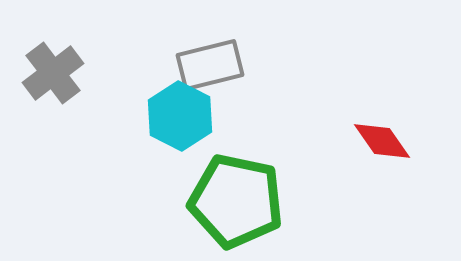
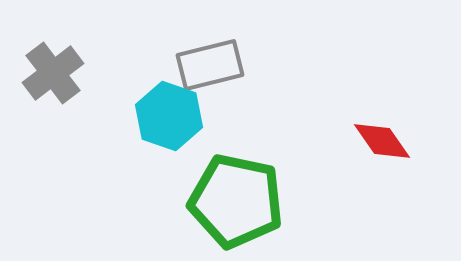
cyan hexagon: moved 11 px left; rotated 8 degrees counterclockwise
